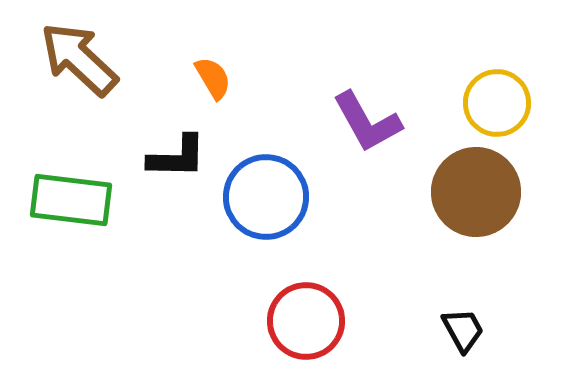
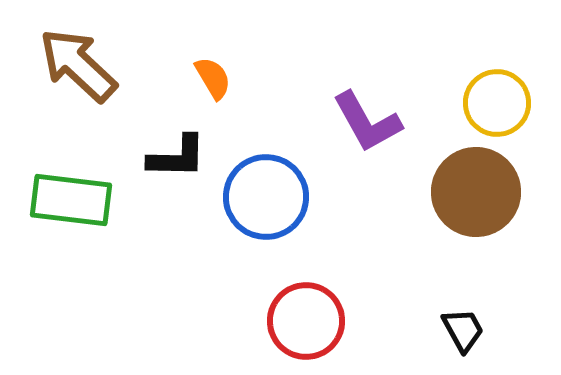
brown arrow: moved 1 px left, 6 px down
